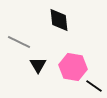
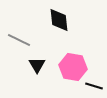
gray line: moved 2 px up
black triangle: moved 1 px left
black line: rotated 18 degrees counterclockwise
